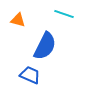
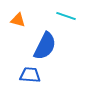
cyan line: moved 2 px right, 2 px down
blue trapezoid: rotated 20 degrees counterclockwise
